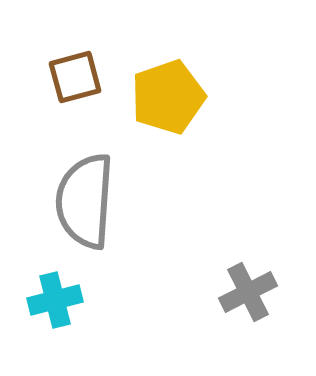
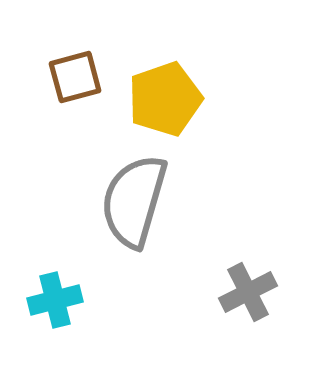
yellow pentagon: moved 3 px left, 2 px down
gray semicircle: moved 49 px right; rotated 12 degrees clockwise
